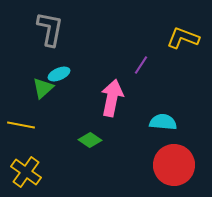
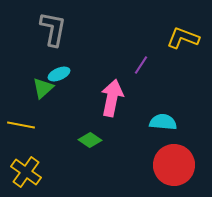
gray L-shape: moved 3 px right
